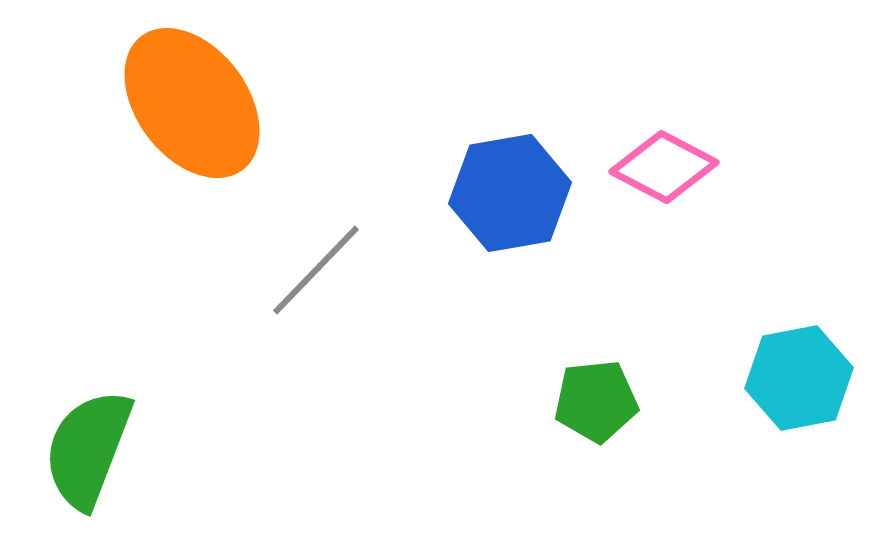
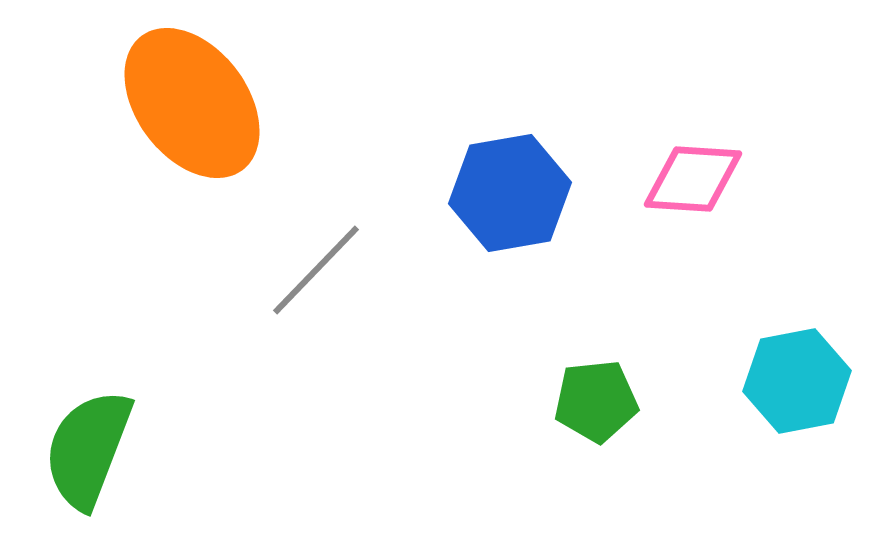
pink diamond: moved 29 px right, 12 px down; rotated 24 degrees counterclockwise
cyan hexagon: moved 2 px left, 3 px down
